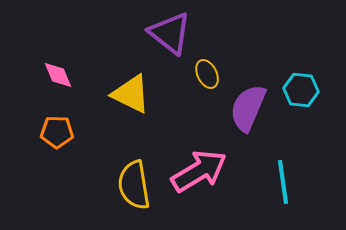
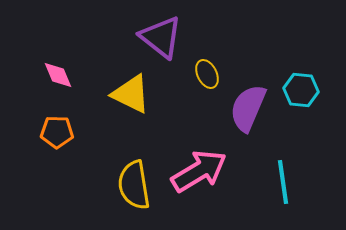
purple triangle: moved 9 px left, 4 px down
